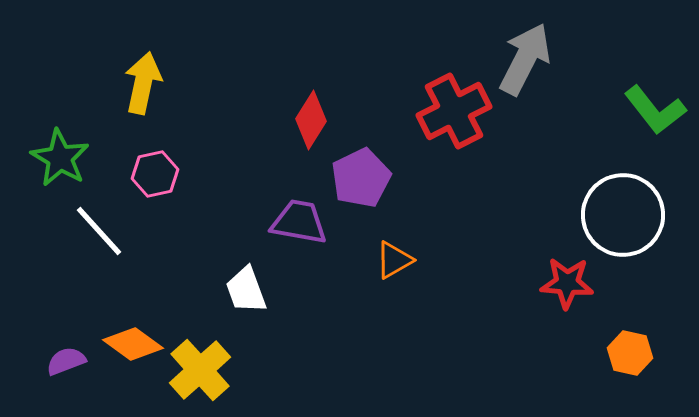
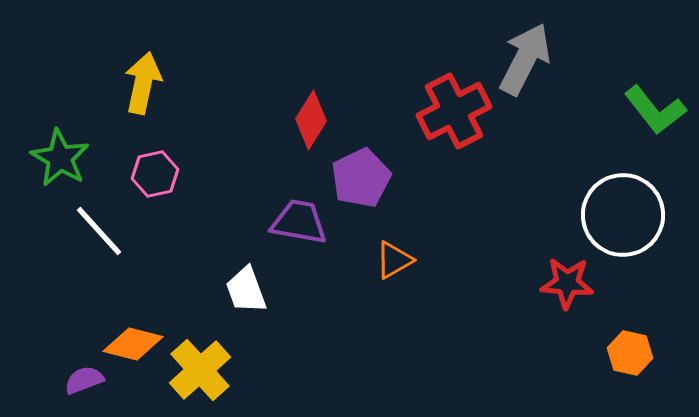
orange diamond: rotated 22 degrees counterclockwise
purple semicircle: moved 18 px right, 19 px down
